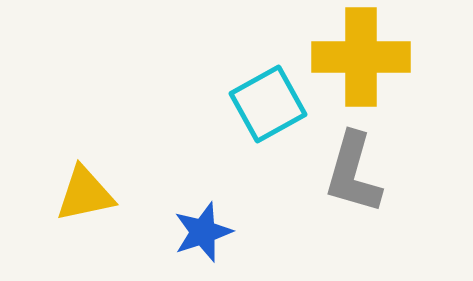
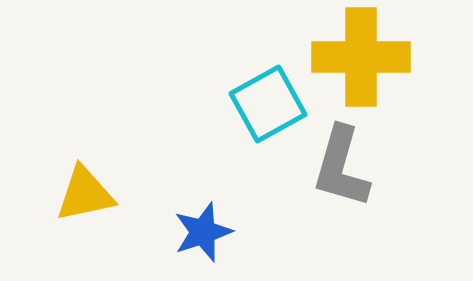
gray L-shape: moved 12 px left, 6 px up
